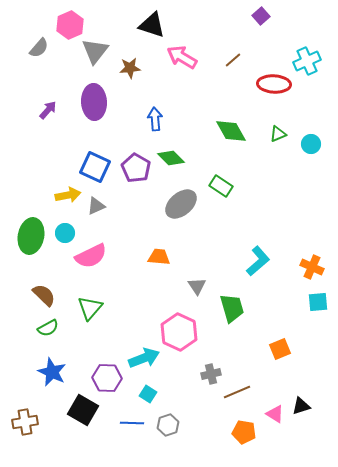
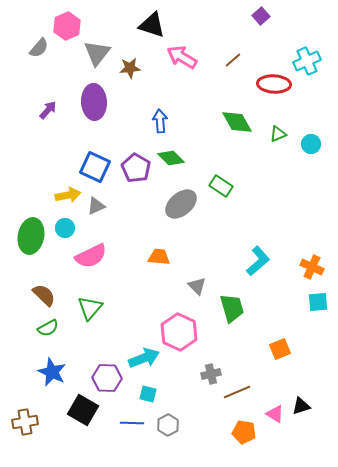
pink hexagon at (70, 25): moved 3 px left, 1 px down
gray triangle at (95, 51): moved 2 px right, 2 px down
blue arrow at (155, 119): moved 5 px right, 2 px down
green diamond at (231, 131): moved 6 px right, 9 px up
cyan circle at (65, 233): moved 5 px up
gray triangle at (197, 286): rotated 12 degrees counterclockwise
cyan square at (148, 394): rotated 18 degrees counterclockwise
gray hexagon at (168, 425): rotated 10 degrees counterclockwise
